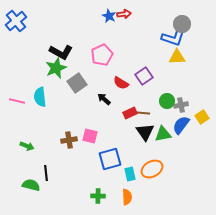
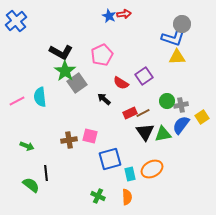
green star: moved 9 px right, 3 px down; rotated 15 degrees counterclockwise
pink line: rotated 42 degrees counterclockwise
brown line: rotated 32 degrees counterclockwise
green semicircle: rotated 24 degrees clockwise
green cross: rotated 24 degrees clockwise
